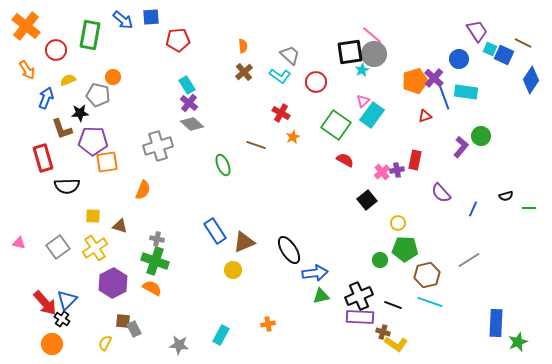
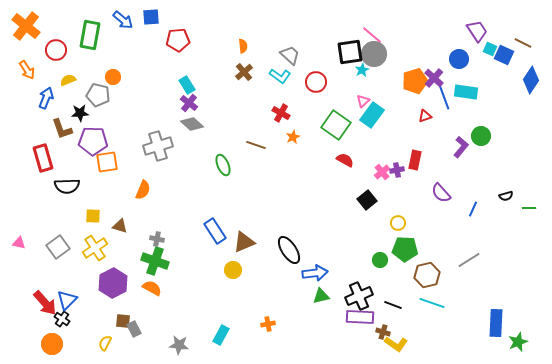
cyan line at (430, 302): moved 2 px right, 1 px down
